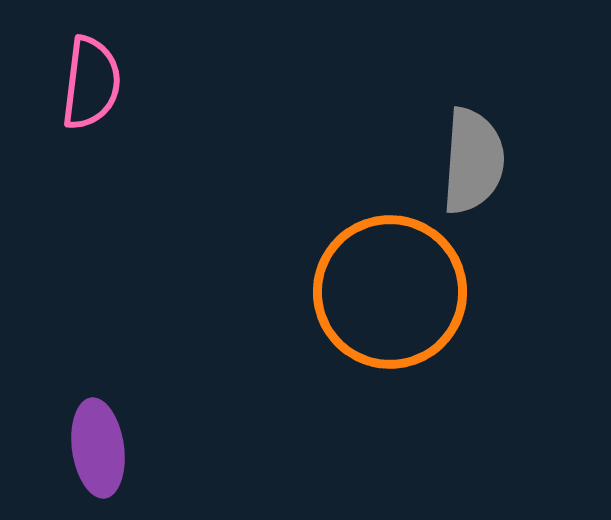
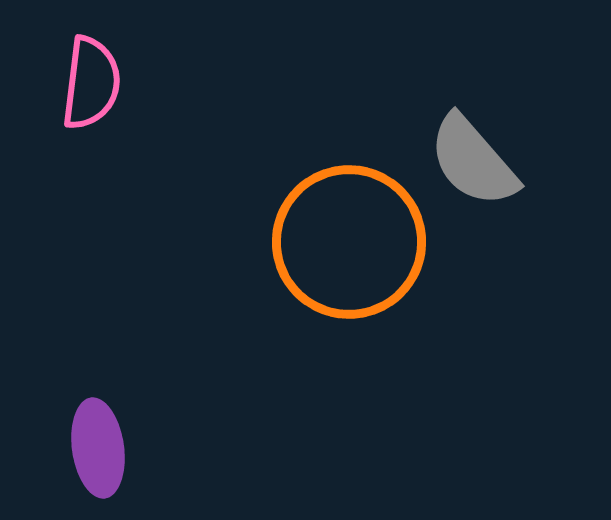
gray semicircle: rotated 135 degrees clockwise
orange circle: moved 41 px left, 50 px up
